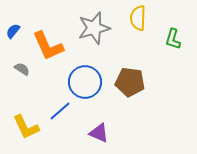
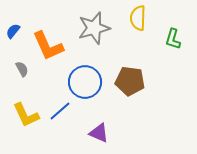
gray semicircle: rotated 28 degrees clockwise
brown pentagon: moved 1 px up
yellow L-shape: moved 12 px up
